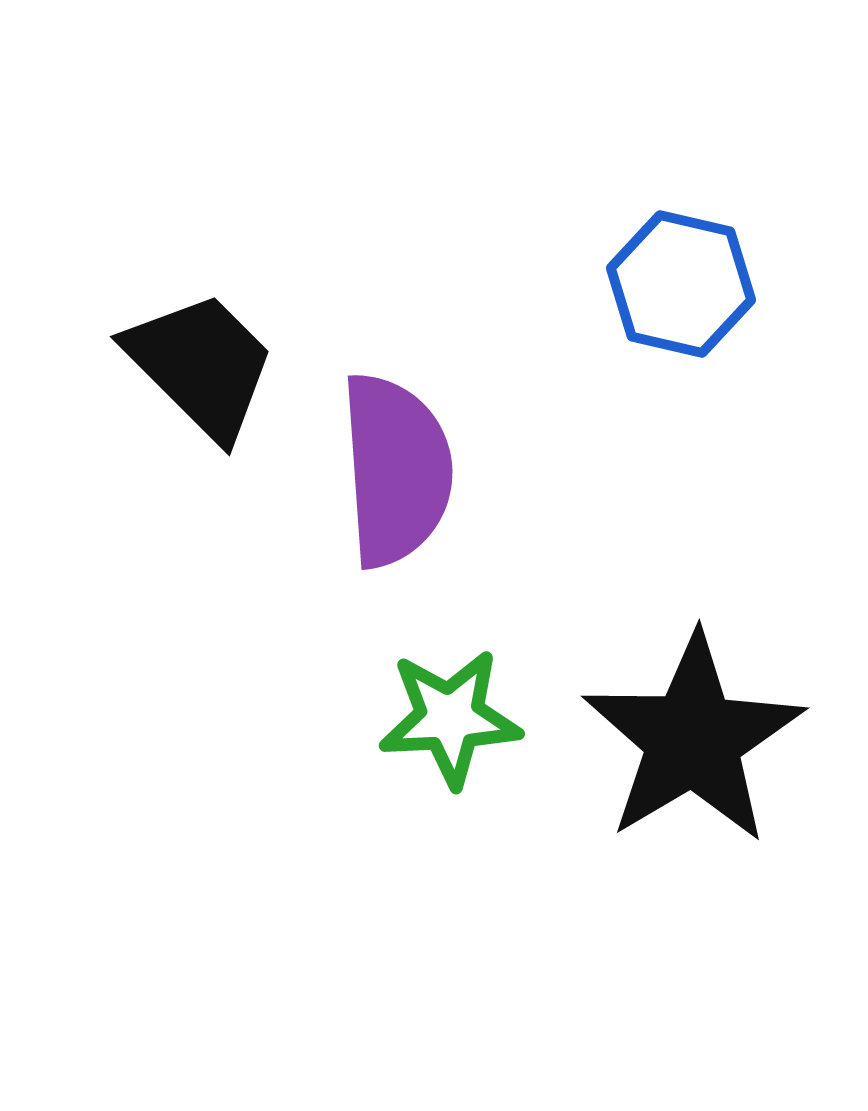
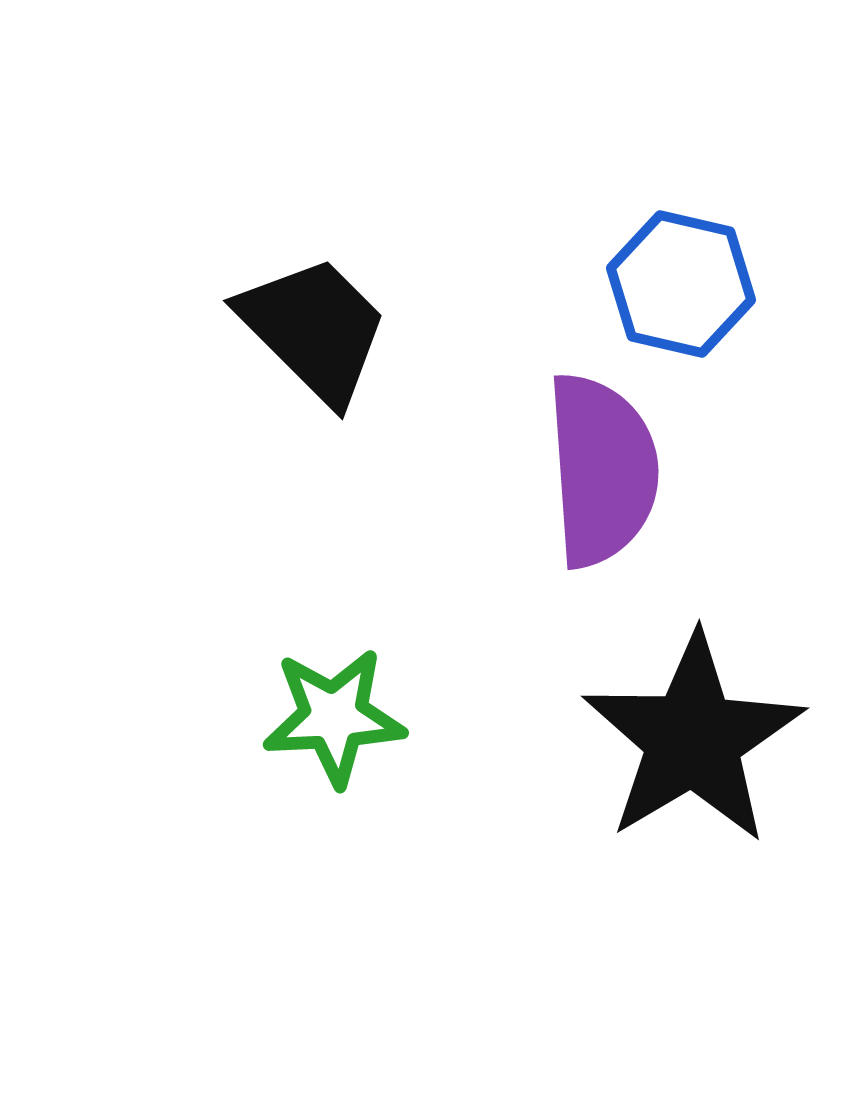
black trapezoid: moved 113 px right, 36 px up
purple semicircle: moved 206 px right
green star: moved 116 px left, 1 px up
